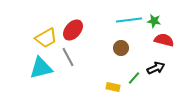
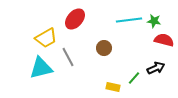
red ellipse: moved 2 px right, 11 px up
brown circle: moved 17 px left
